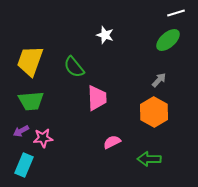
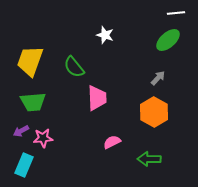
white line: rotated 12 degrees clockwise
gray arrow: moved 1 px left, 2 px up
green trapezoid: moved 2 px right, 1 px down
